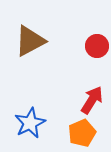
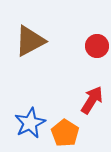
orange pentagon: moved 17 px left; rotated 16 degrees counterclockwise
